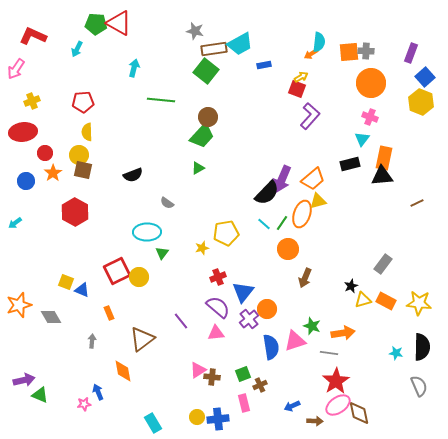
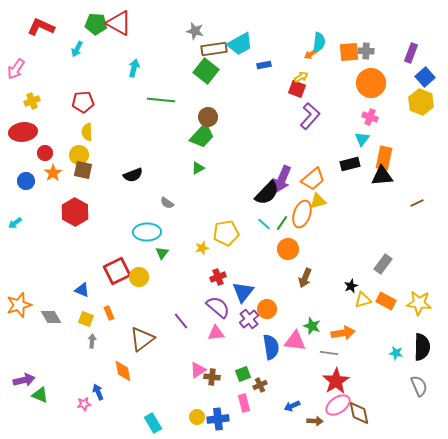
red L-shape at (33, 36): moved 8 px right, 9 px up
yellow square at (66, 282): moved 20 px right, 37 px down
pink triangle at (295, 341): rotated 25 degrees clockwise
